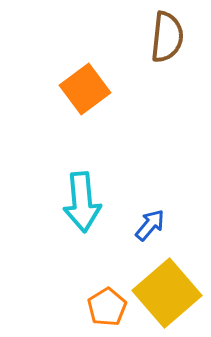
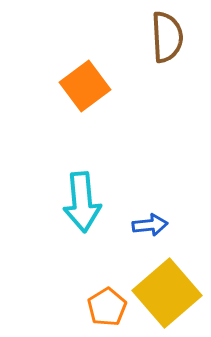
brown semicircle: rotated 9 degrees counterclockwise
orange square: moved 3 px up
blue arrow: rotated 44 degrees clockwise
